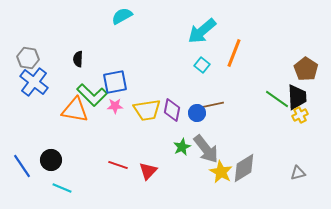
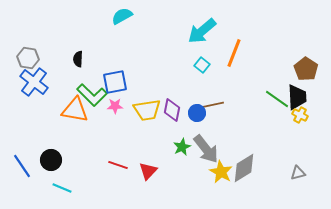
yellow cross: rotated 35 degrees counterclockwise
